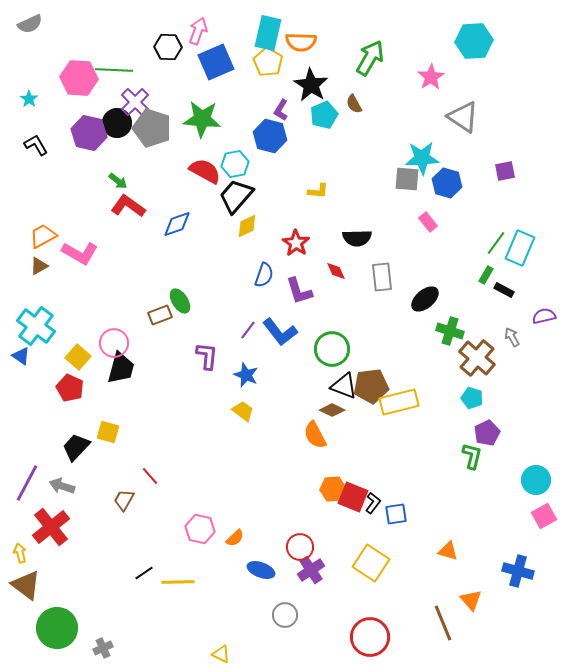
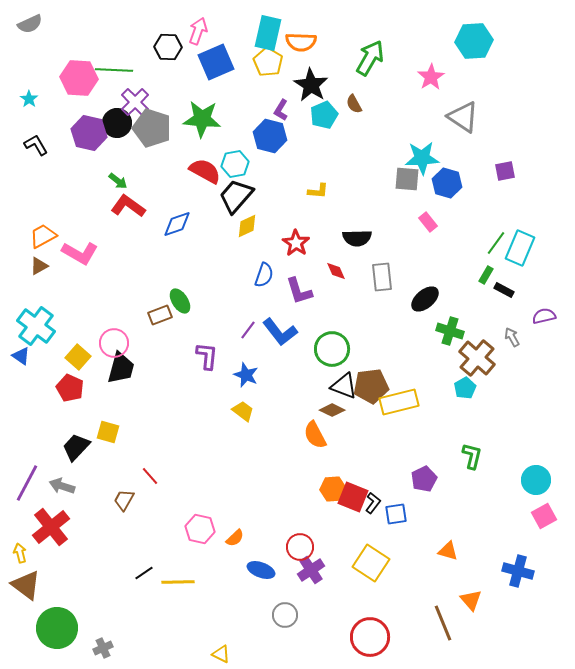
cyan pentagon at (472, 398): moved 7 px left, 10 px up; rotated 25 degrees clockwise
purple pentagon at (487, 433): moved 63 px left, 46 px down
